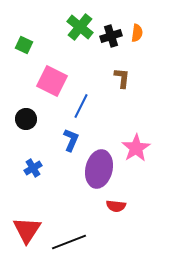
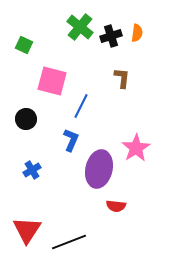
pink square: rotated 12 degrees counterclockwise
blue cross: moved 1 px left, 2 px down
